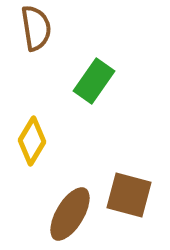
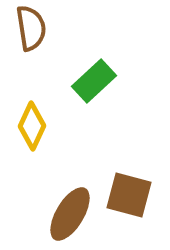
brown semicircle: moved 5 px left
green rectangle: rotated 12 degrees clockwise
yellow diamond: moved 15 px up; rotated 6 degrees counterclockwise
